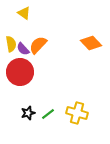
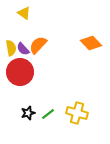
yellow semicircle: moved 4 px down
